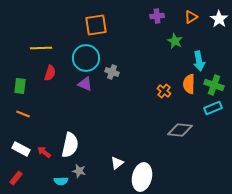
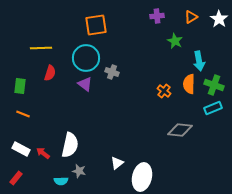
purple triangle: rotated 14 degrees clockwise
red arrow: moved 1 px left, 1 px down
